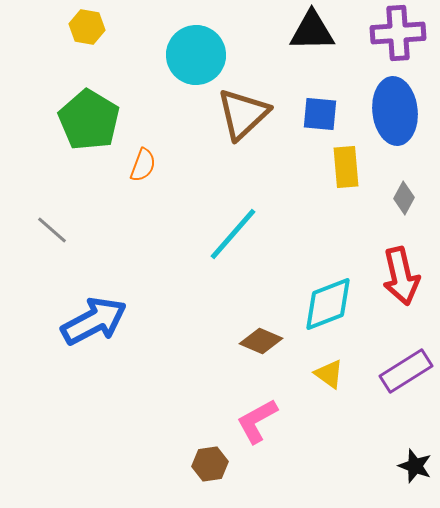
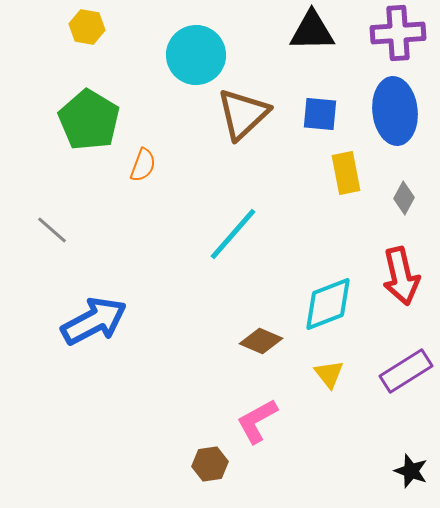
yellow rectangle: moved 6 px down; rotated 6 degrees counterclockwise
yellow triangle: rotated 16 degrees clockwise
black star: moved 4 px left, 5 px down
